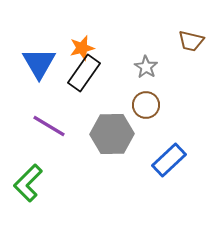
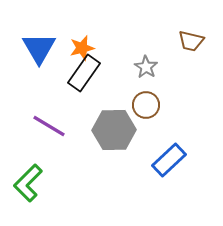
blue triangle: moved 15 px up
gray hexagon: moved 2 px right, 4 px up
